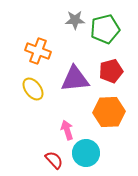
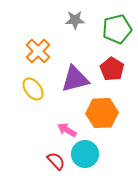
green pentagon: moved 12 px right
orange cross: rotated 25 degrees clockwise
red pentagon: moved 1 px right, 2 px up; rotated 25 degrees counterclockwise
purple triangle: rotated 8 degrees counterclockwise
orange hexagon: moved 7 px left, 1 px down
pink arrow: rotated 42 degrees counterclockwise
cyan circle: moved 1 px left, 1 px down
red semicircle: moved 2 px right, 1 px down
